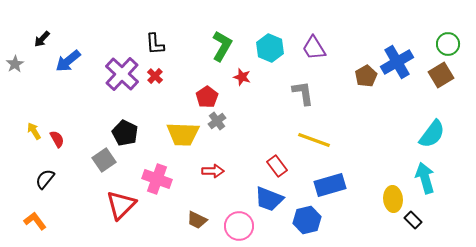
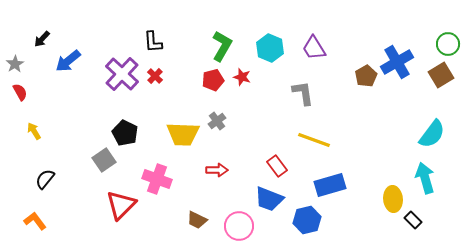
black L-shape: moved 2 px left, 2 px up
red pentagon: moved 6 px right, 17 px up; rotated 20 degrees clockwise
red semicircle: moved 37 px left, 47 px up
red arrow: moved 4 px right, 1 px up
